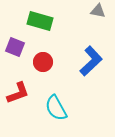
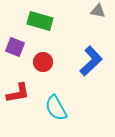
red L-shape: rotated 10 degrees clockwise
